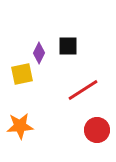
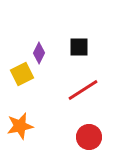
black square: moved 11 px right, 1 px down
yellow square: rotated 15 degrees counterclockwise
orange star: rotated 8 degrees counterclockwise
red circle: moved 8 px left, 7 px down
